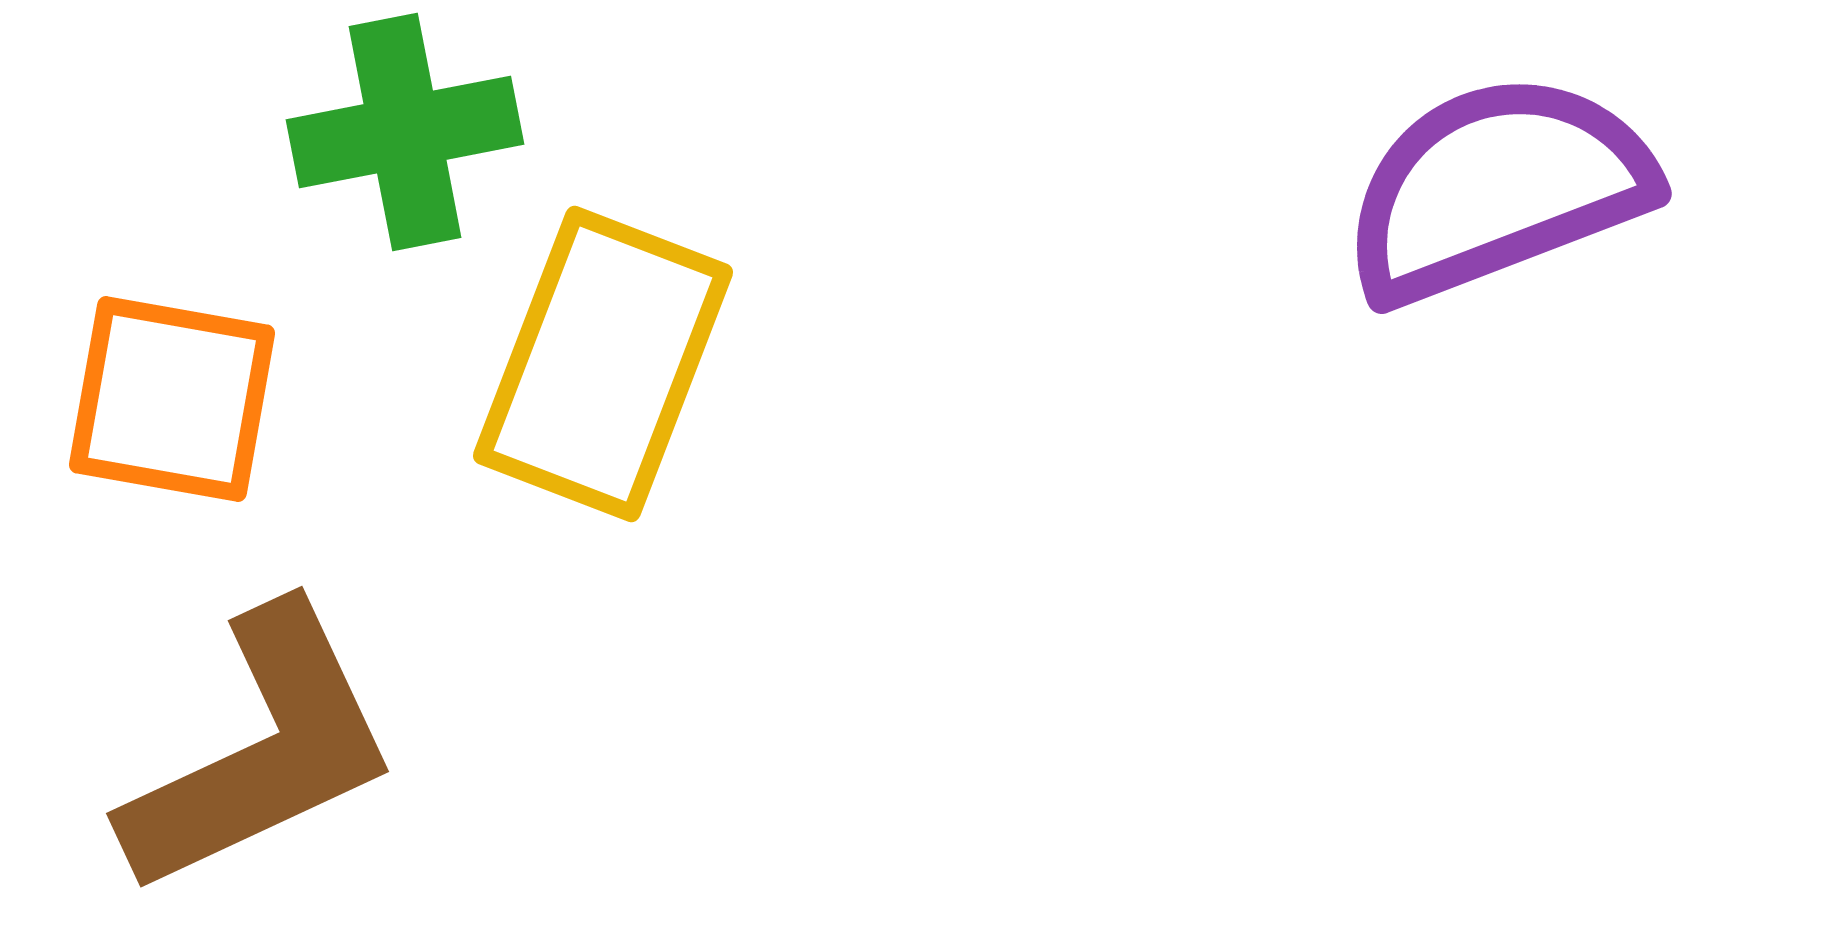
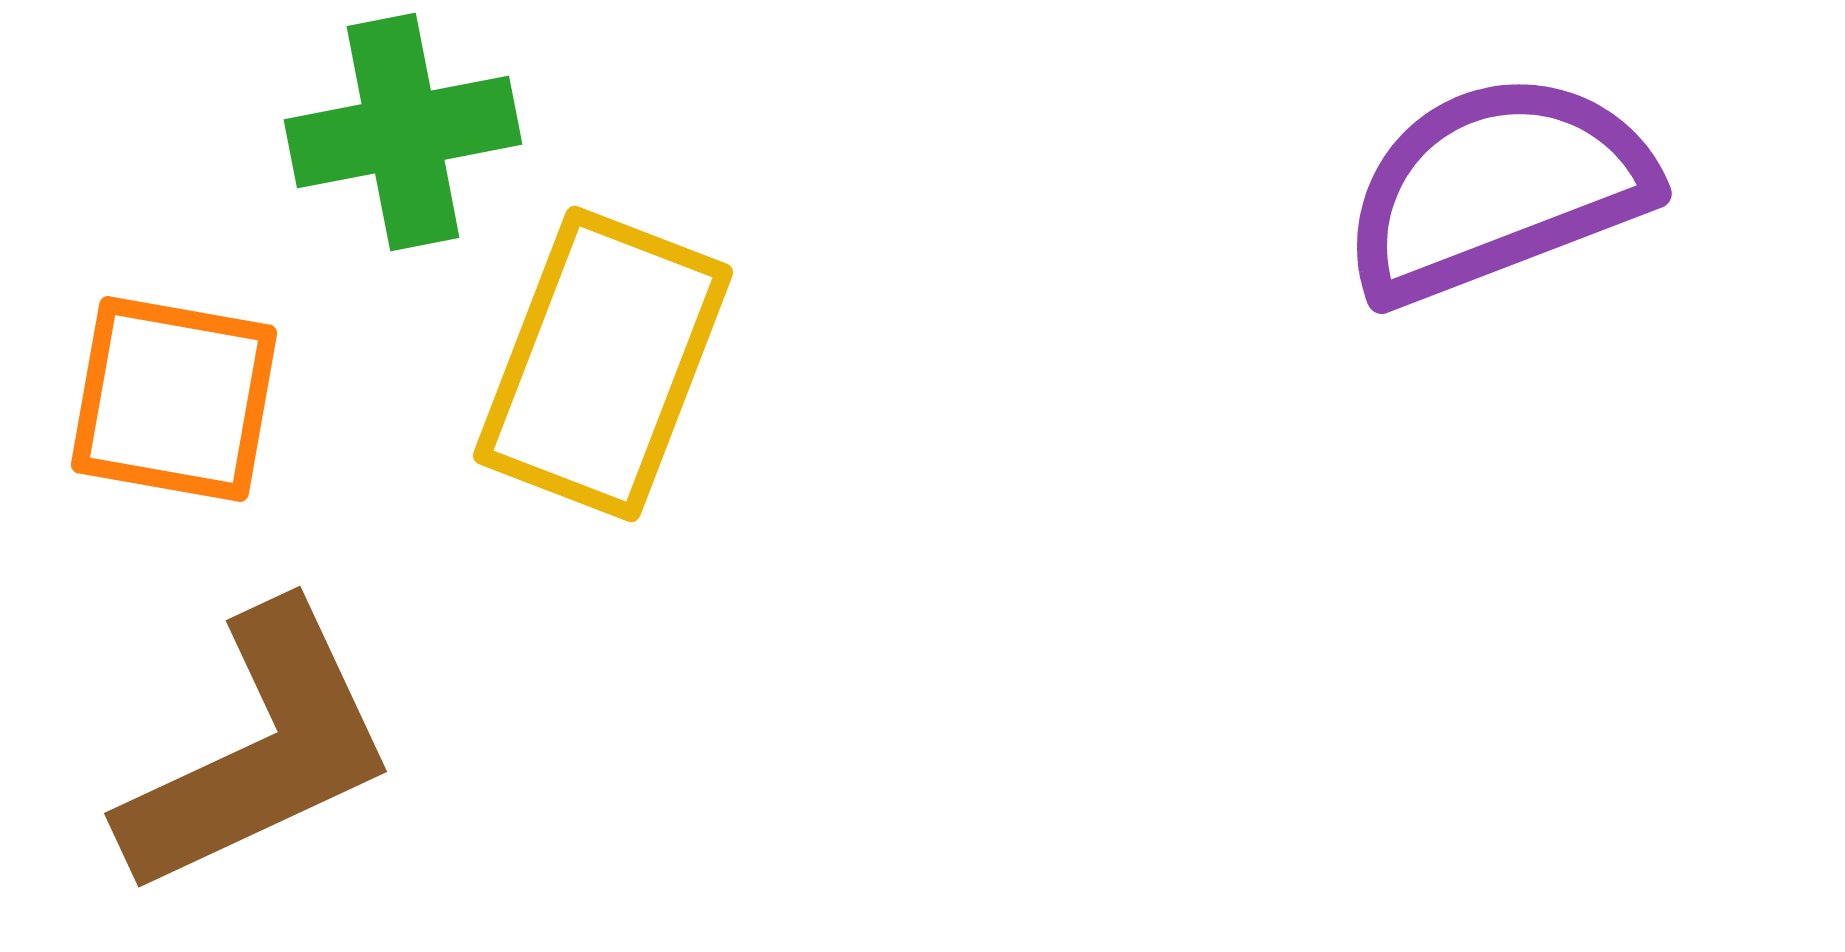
green cross: moved 2 px left
orange square: moved 2 px right
brown L-shape: moved 2 px left
